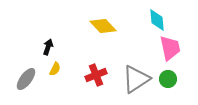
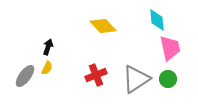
yellow semicircle: moved 8 px left, 1 px up
gray ellipse: moved 1 px left, 3 px up
